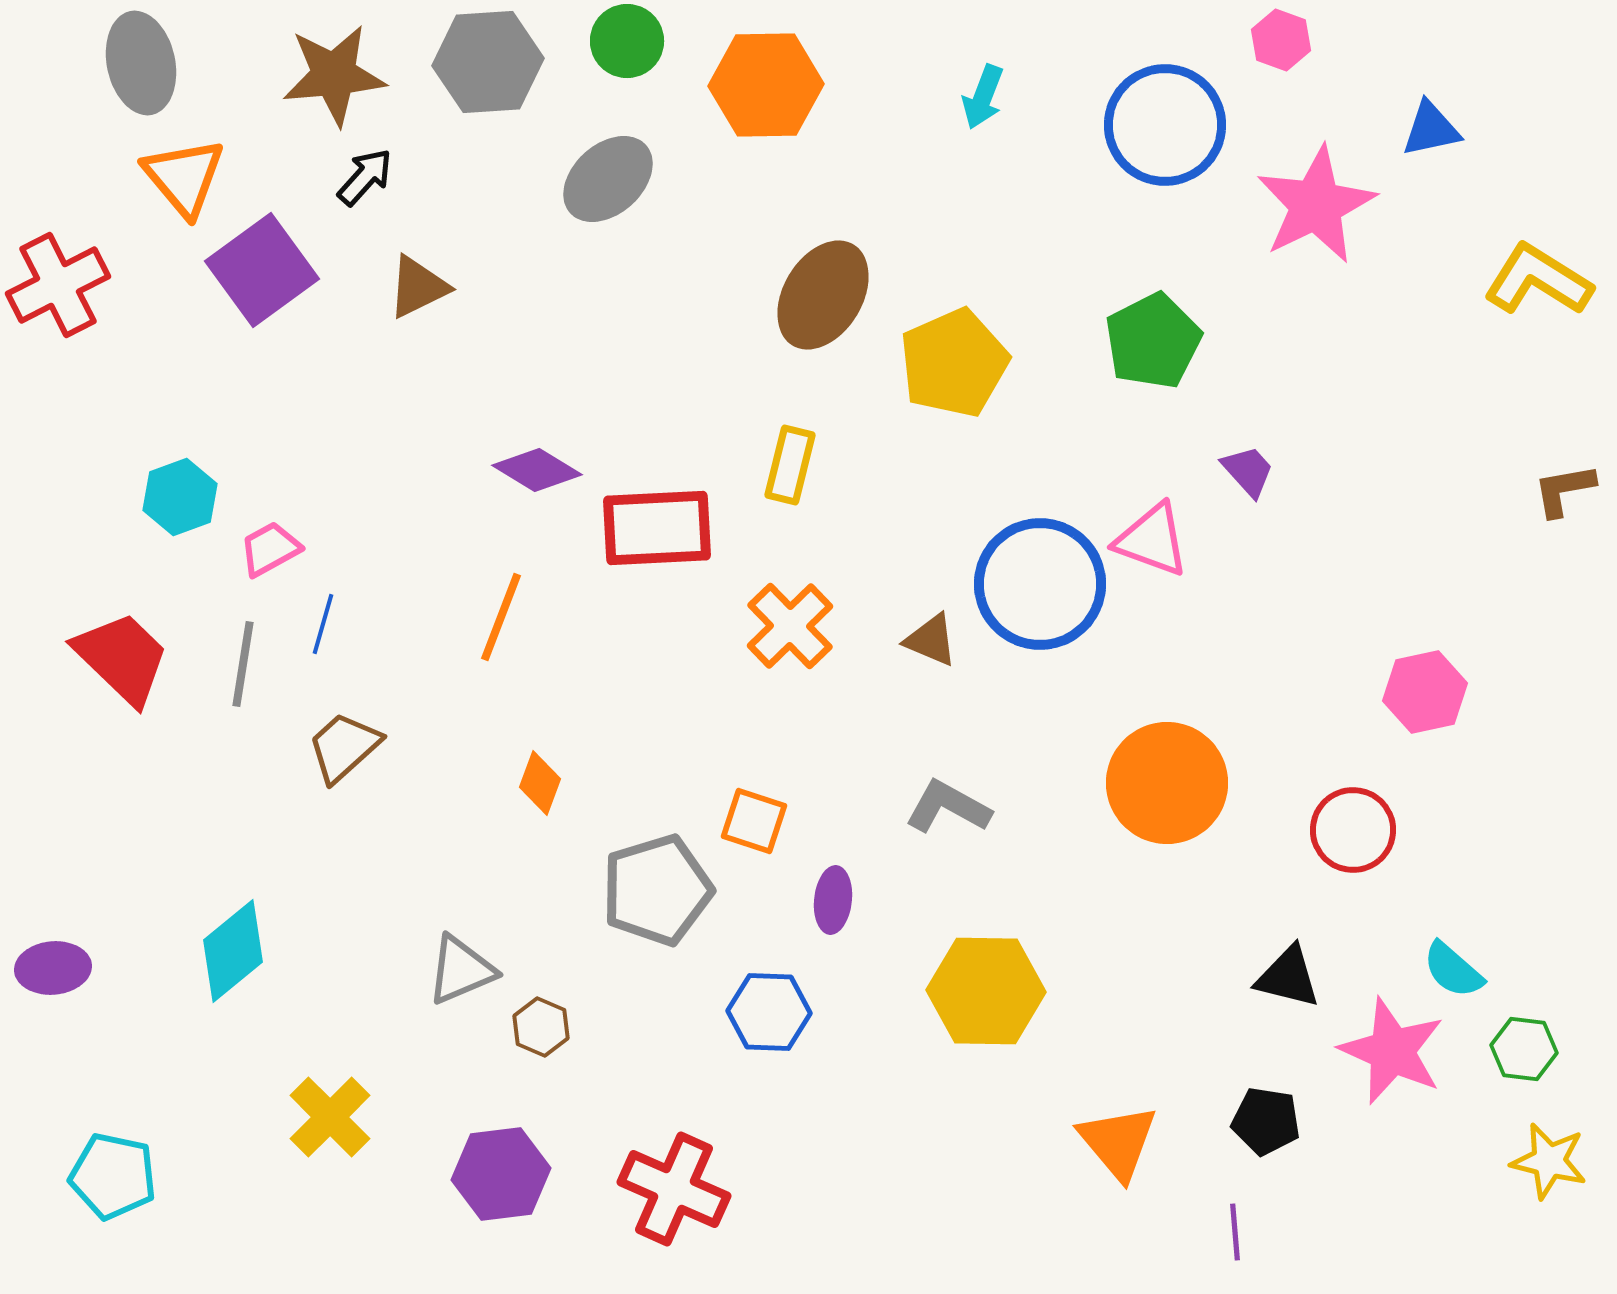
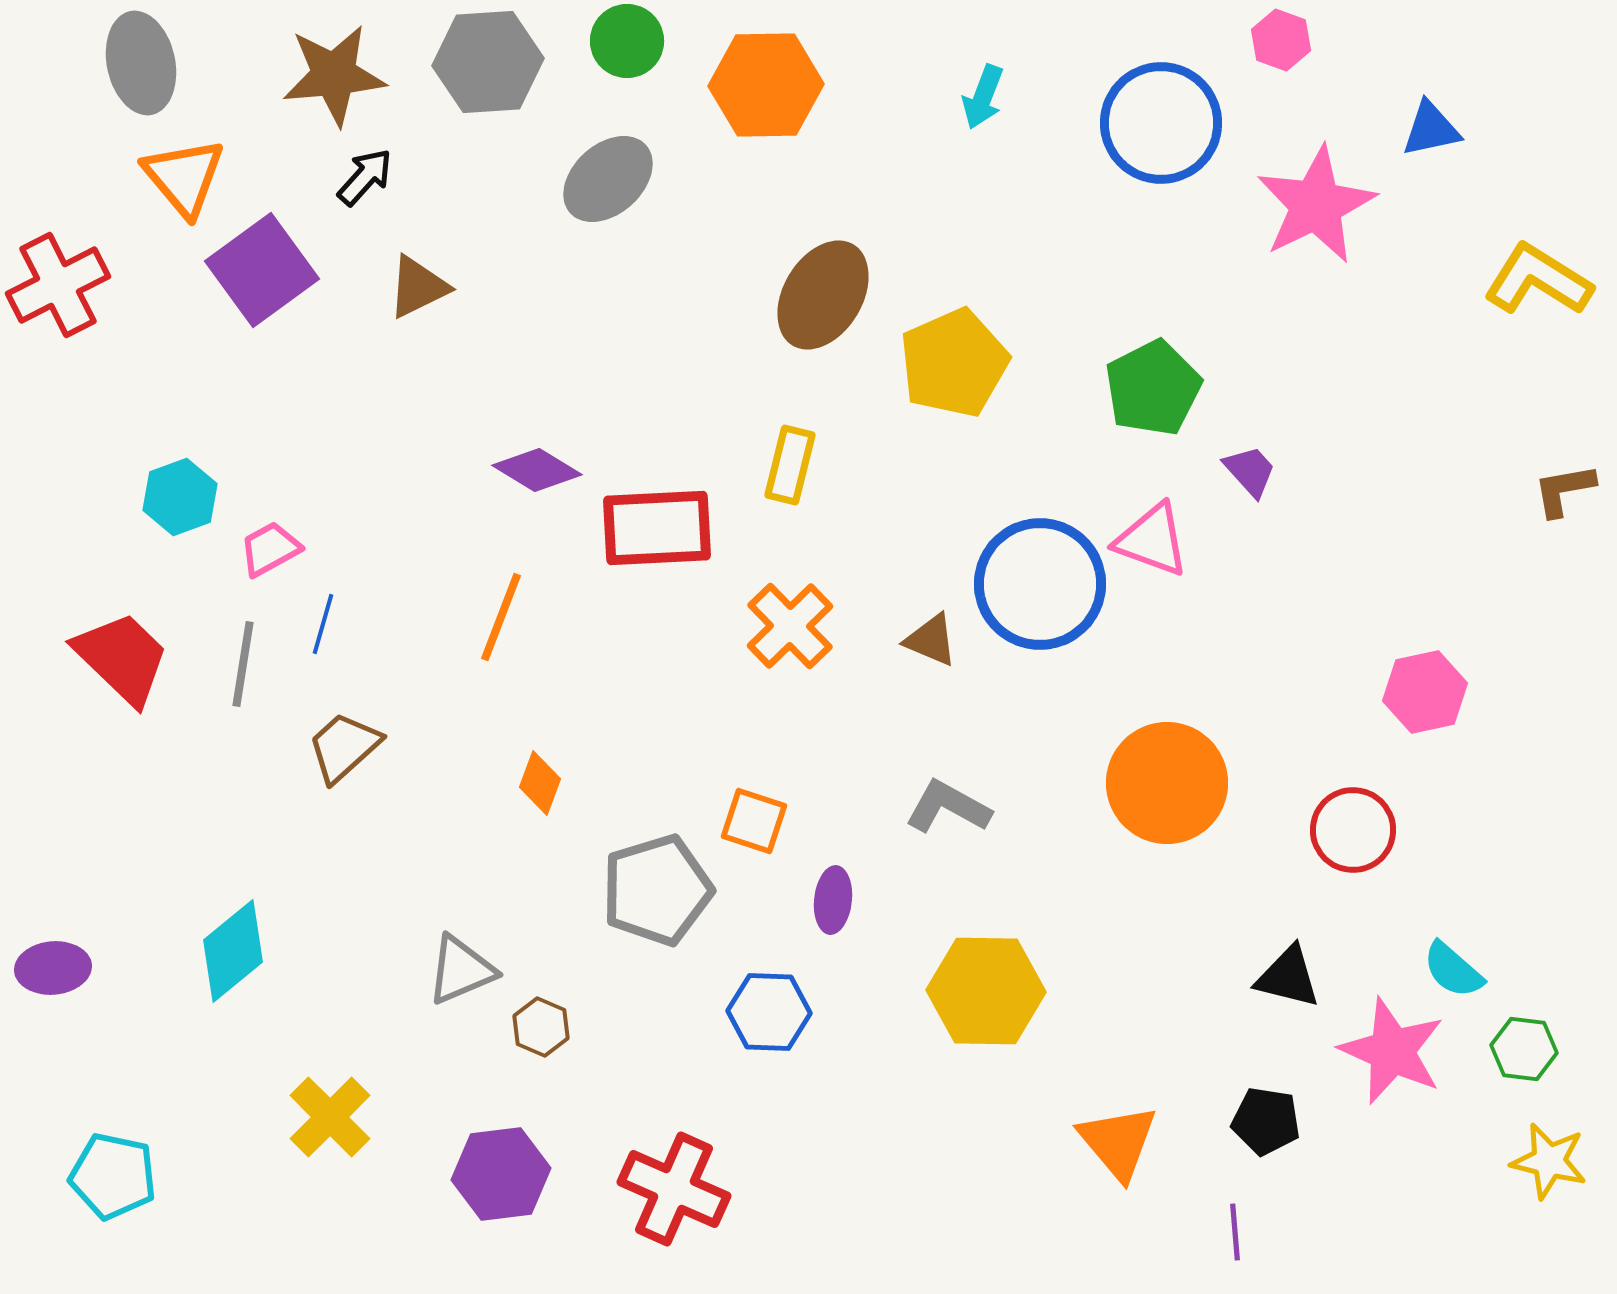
blue circle at (1165, 125): moved 4 px left, 2 px up
green pentagon at (1153, 341): moved 47 px down
purple trapezoid at (1248, 471): moved 2 px right
